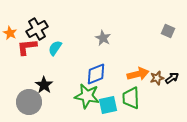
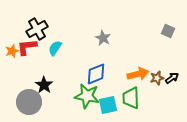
orange star: moved 2 px right, 18 px down; rotated 24 degrees clockwise
